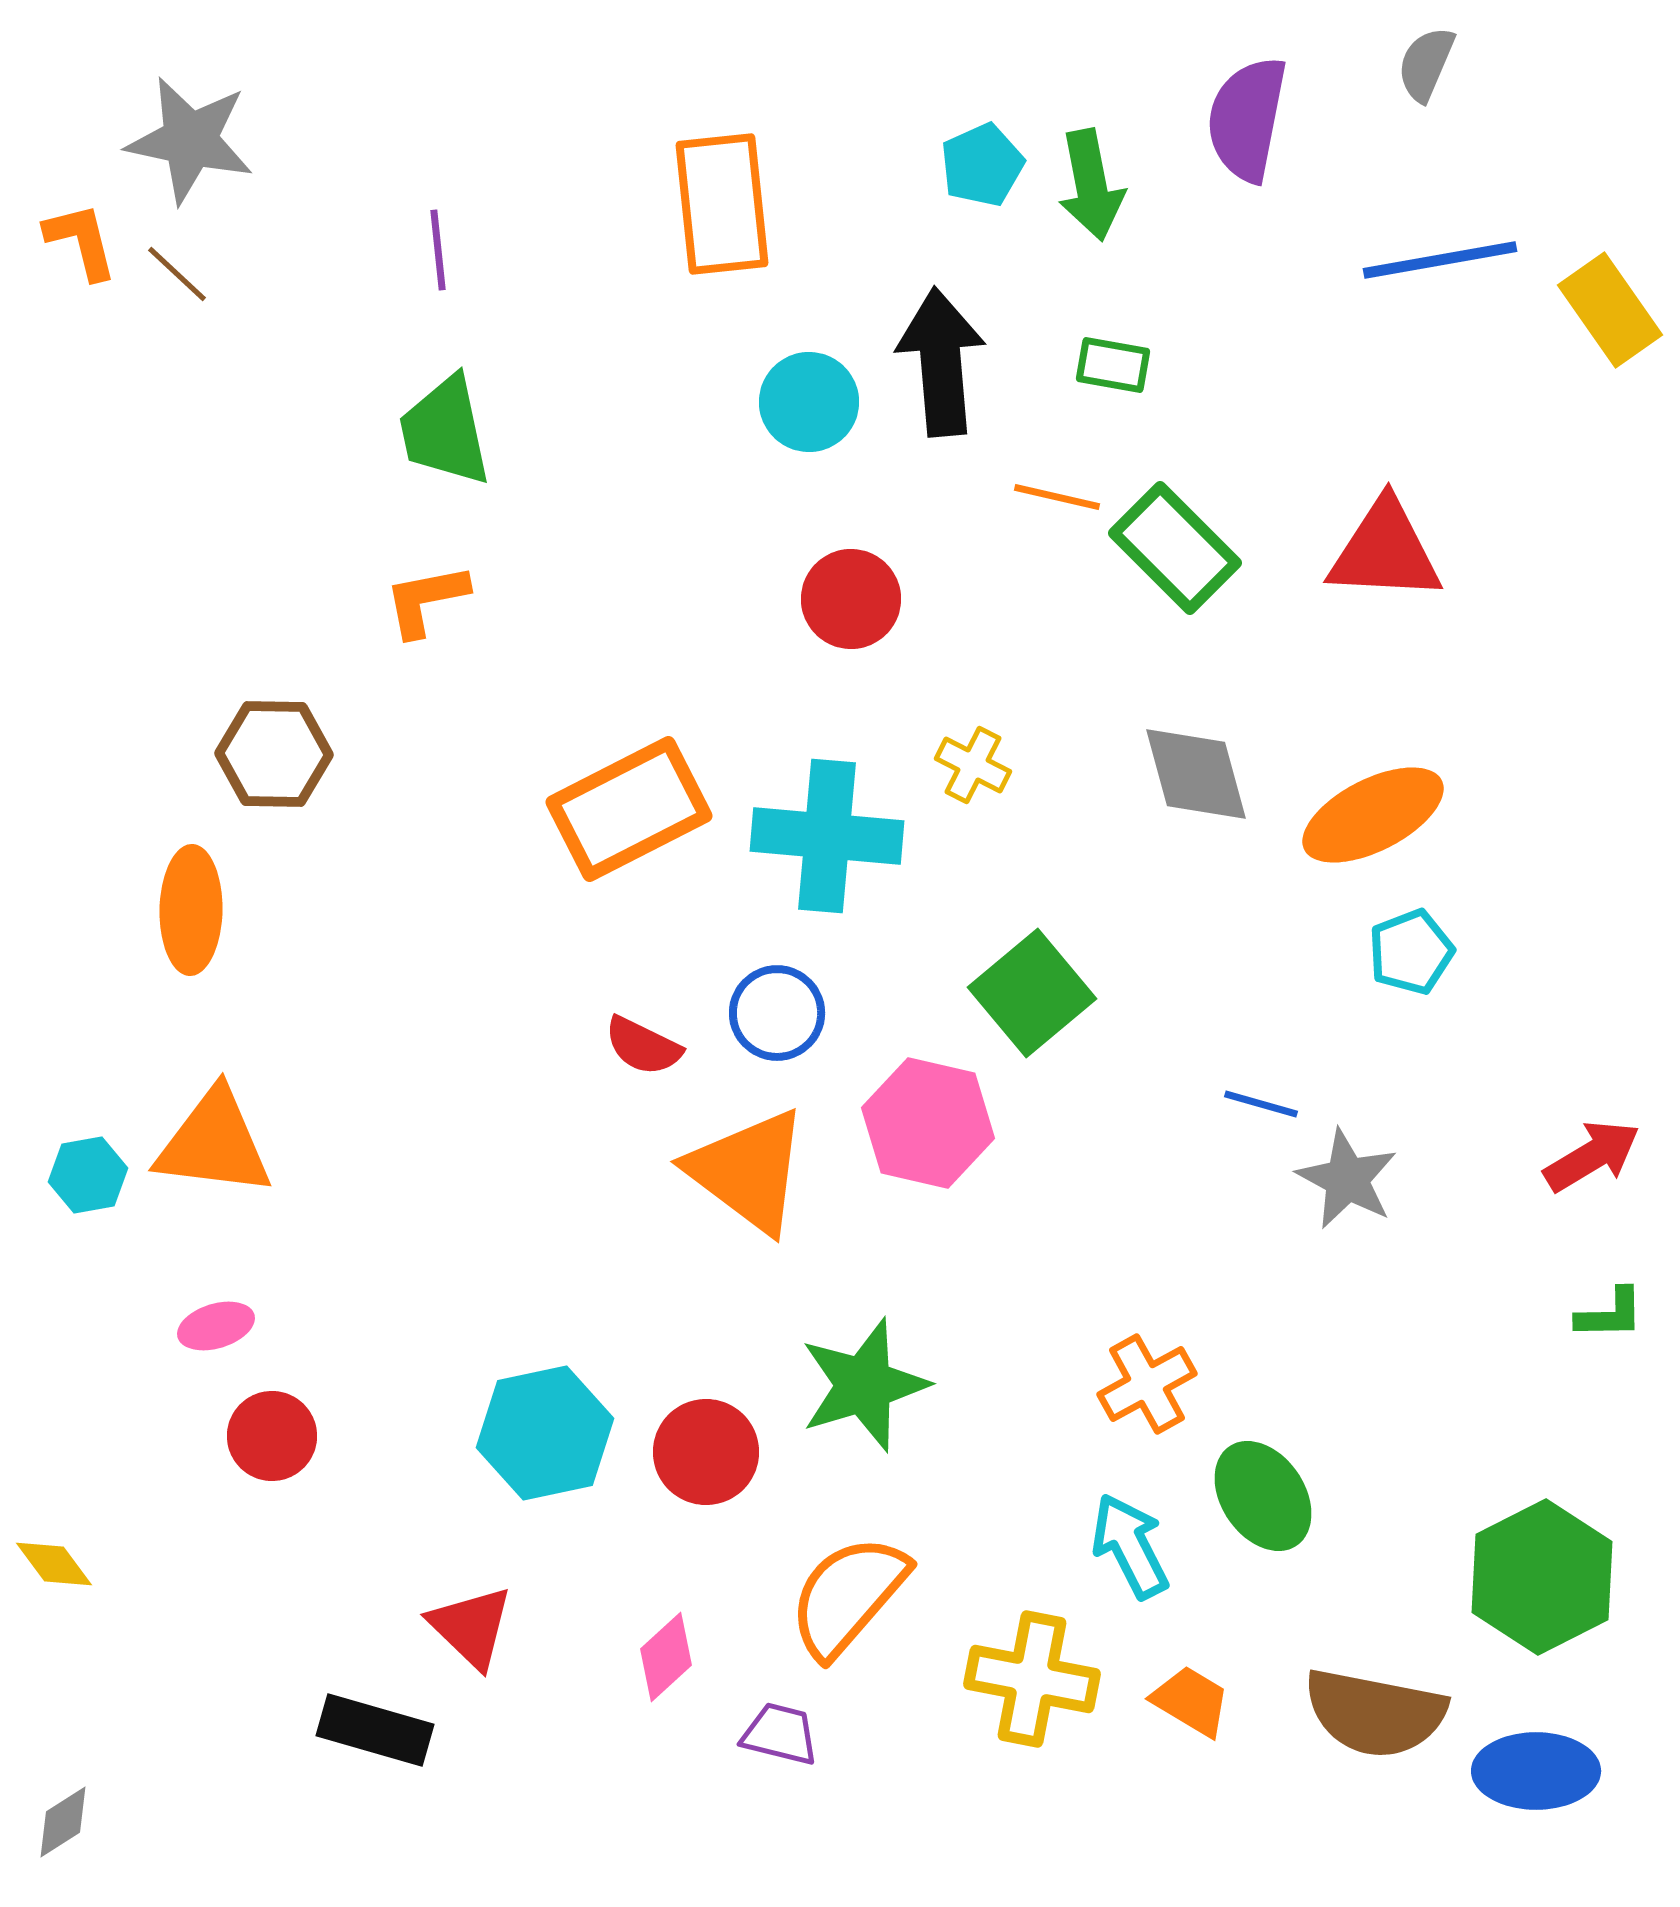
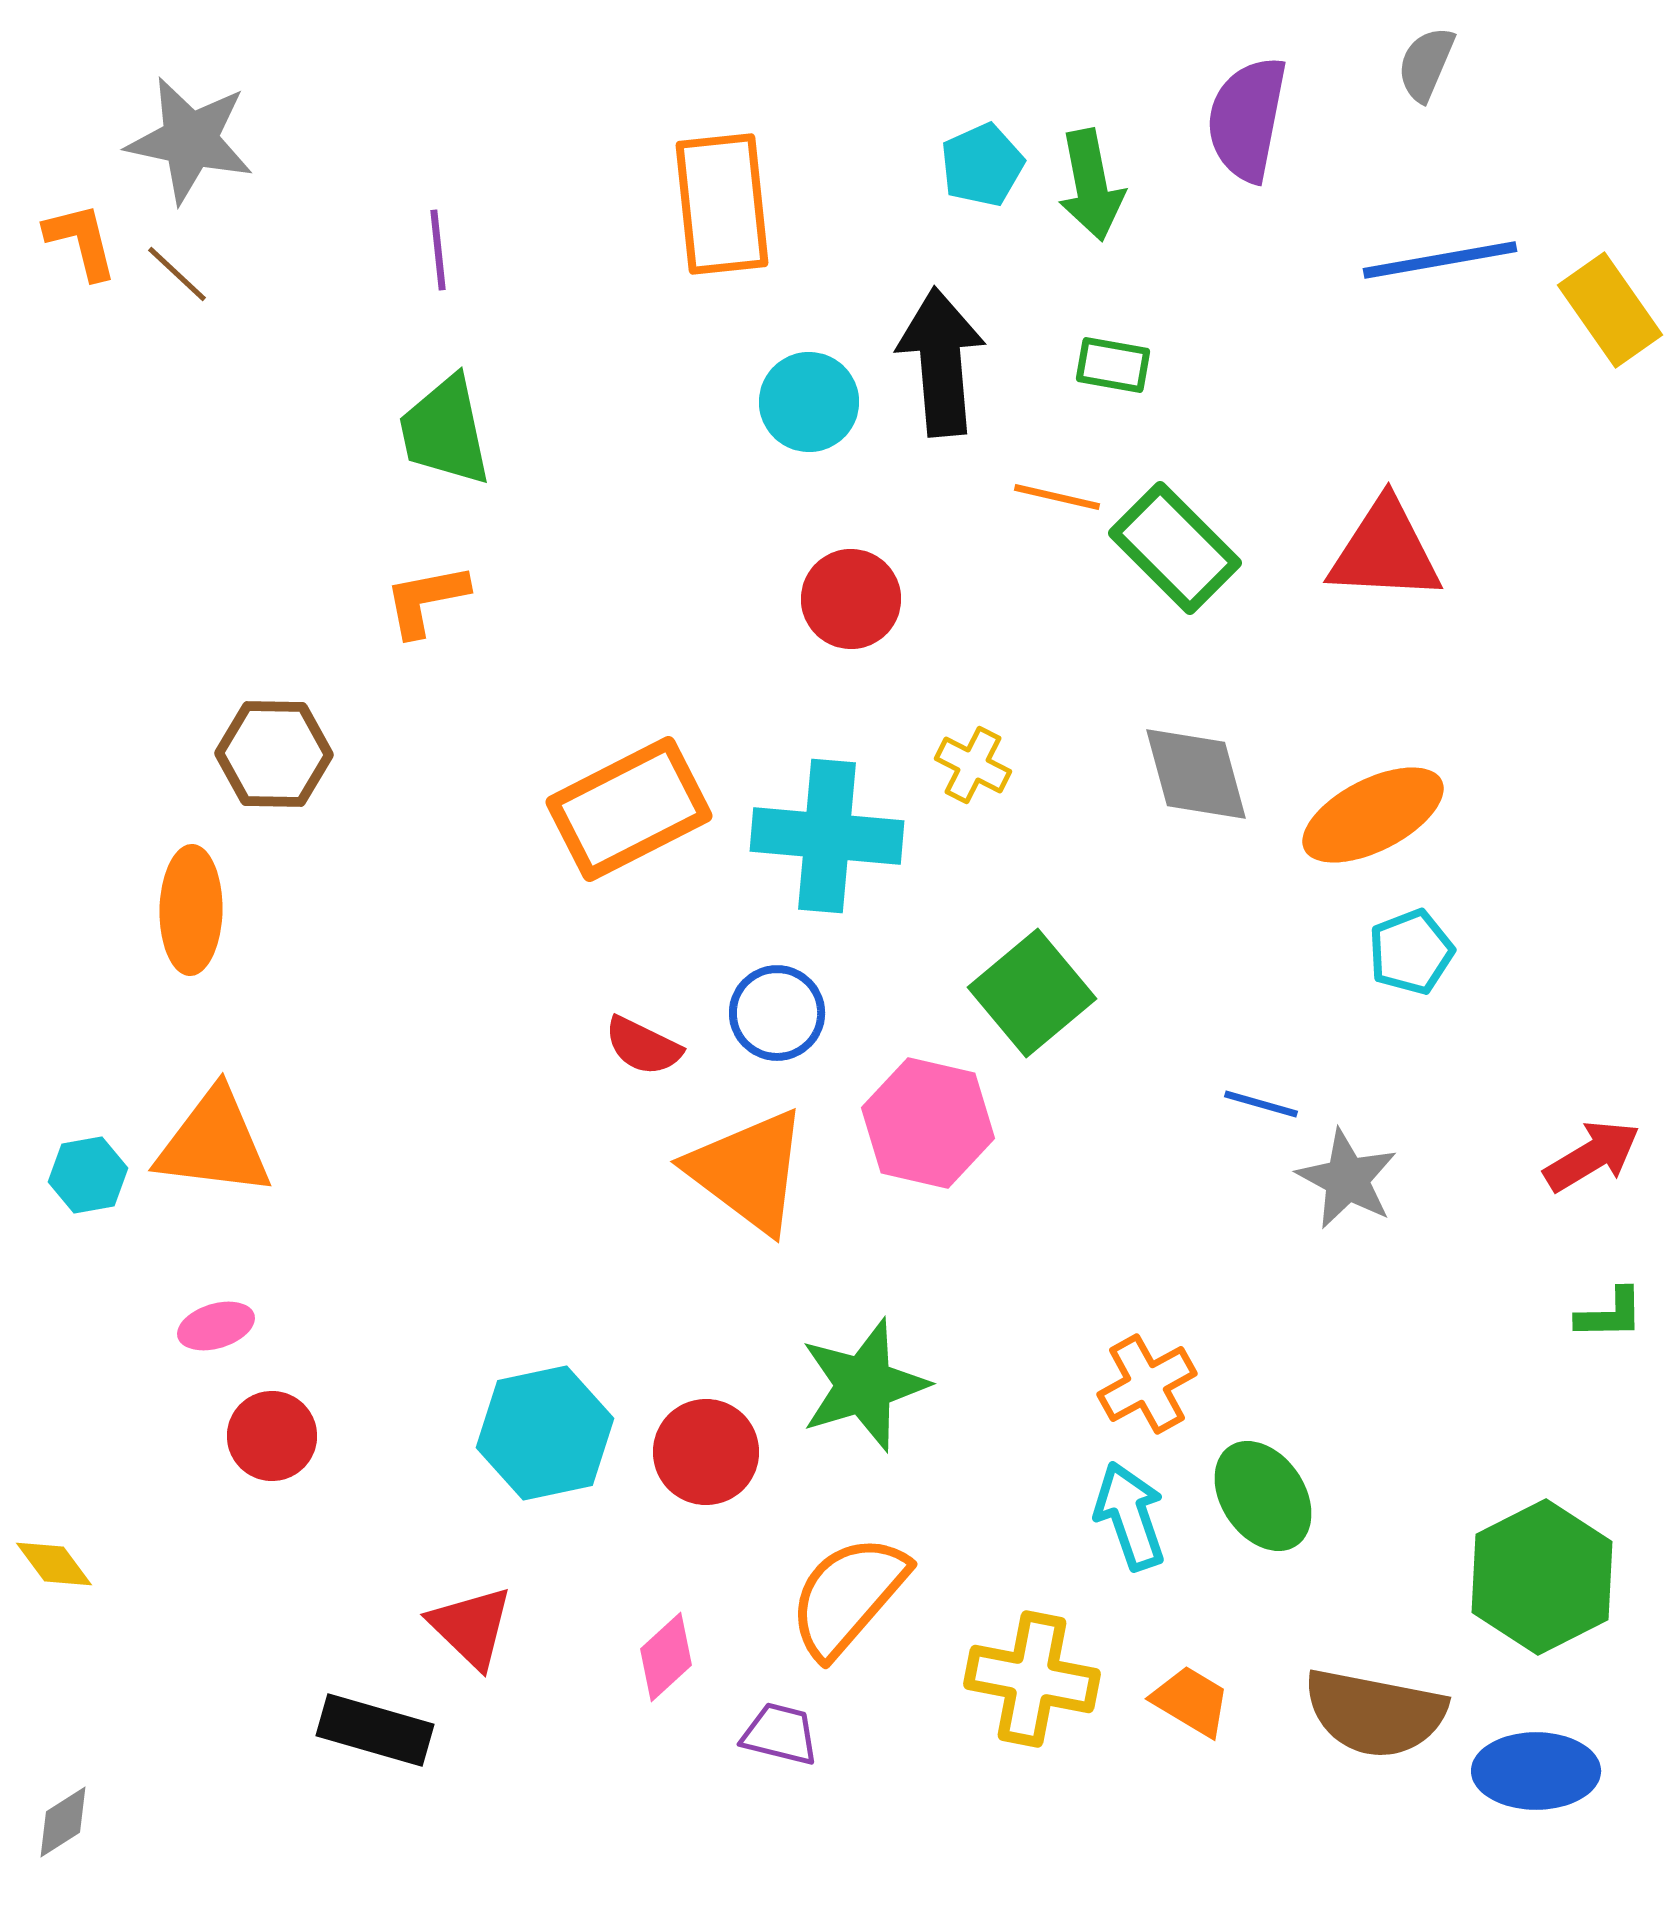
cyan arrow at (1130, 1546): moved 30 px up; rotated 8 degrees clockwise
